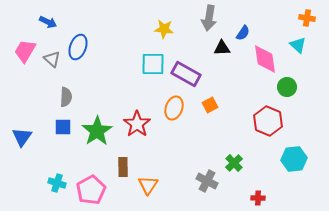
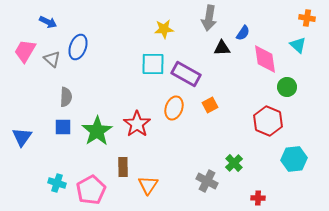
yellow star: rotated 12 degrees counterclockwise
